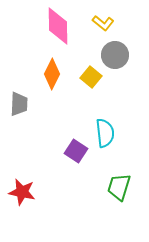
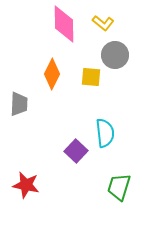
pink diamond: moved 6 px right, 2 px up
yellow square: rotated 35 degrees counterclockwise
purple square: rotated 10 degrees clockwise
red star: moved 4 px right, 7 px up
